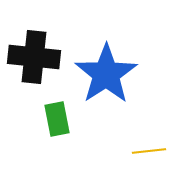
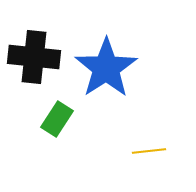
blue star: moved 6 px up
green rectangle: rotated 44 degrees clockwise
